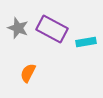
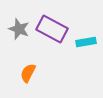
gray star: moved 1 px right, 1 px down
